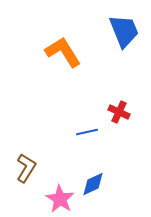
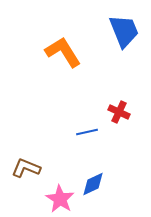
brown L-shape: rotated 100 degrees counterclockwise
